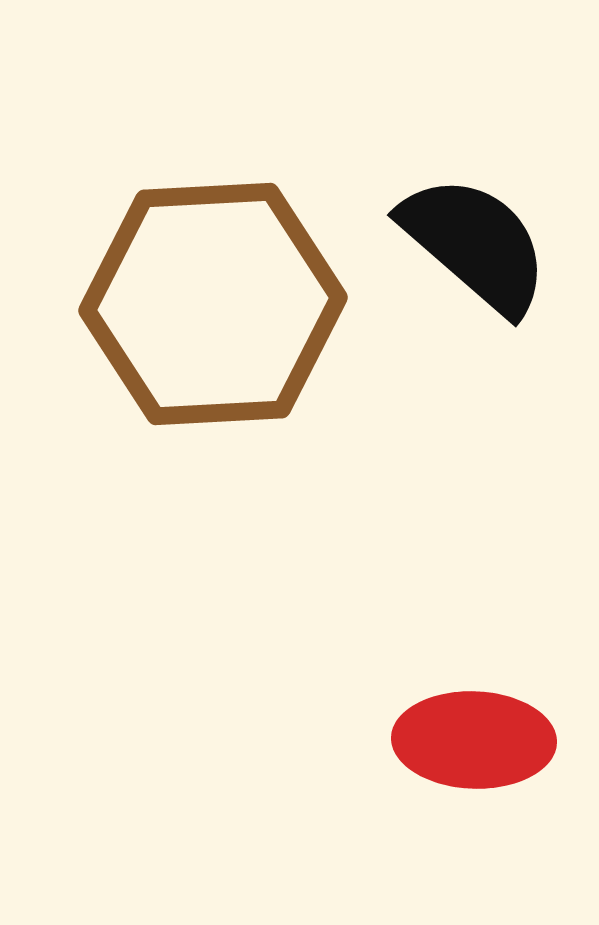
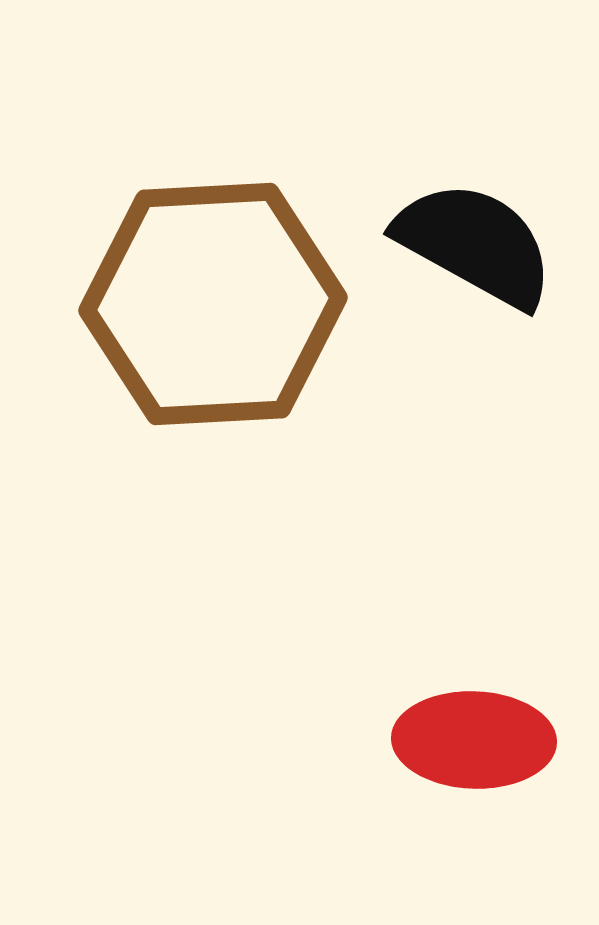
black semicircle: rotated 12 degrees counterclockwise
